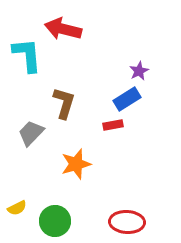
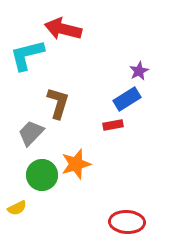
cyan L-shape: rotated 99 degrees counterclockwise
brown L-shape: moved 6 px left
green circle: moved 13 px left, 46 px up
